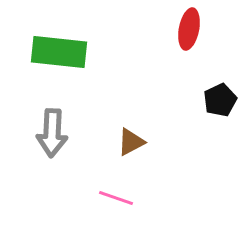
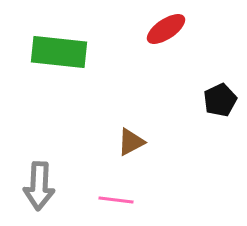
red ellipse: moved 23 px left; rotated 45 degrees clockwise
gray arrow: moved 13 px left, 53 px down
pink line: moved 2 px down; rotated 12 degrees counterclockwise
